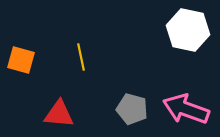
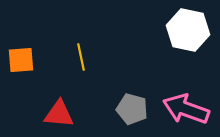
orange square: rotated 20 degrees counterclockwise
